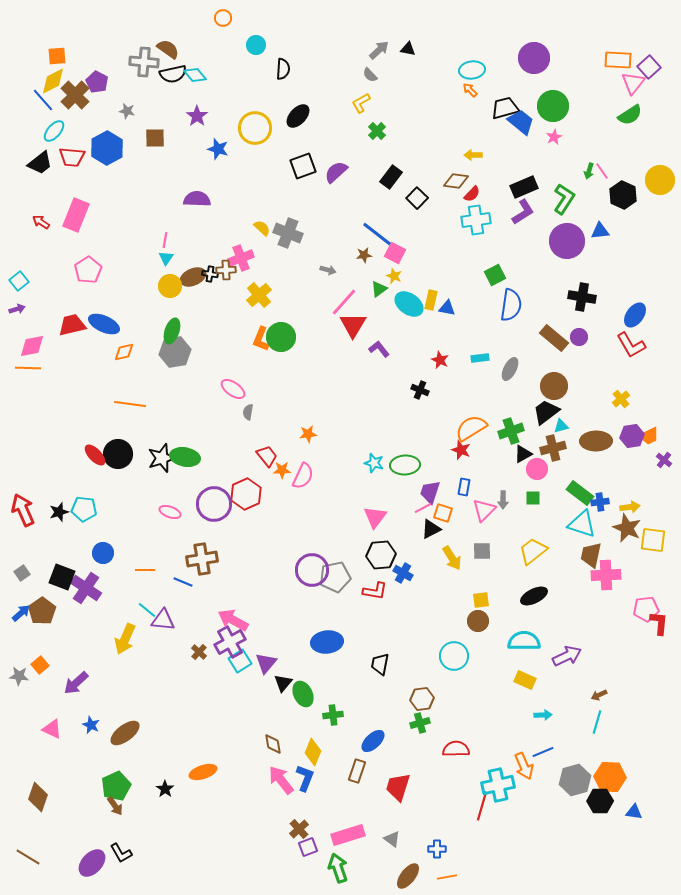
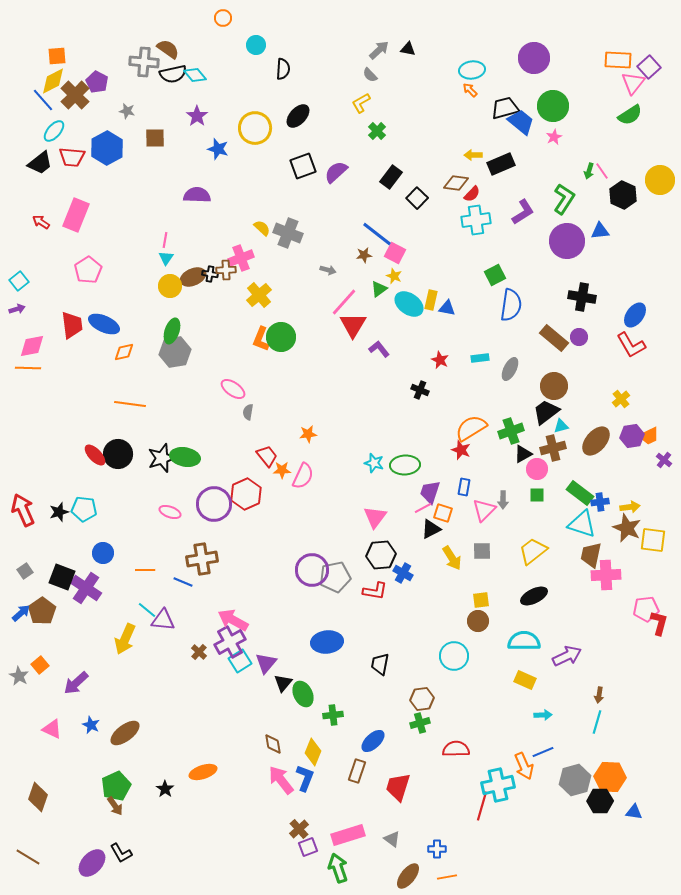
brown diamond at (456, 181): moved 2 px down
black rectangle at (524, 187): moved 23 px left, 23 px up
purple semicircle at (197, 199): moved 4 px up
red trapezoid at (72, 325): rotated 96 degrees clockwise
brown ellipse at (596, 441): rotated 48 degrees counterclockwise
green square at (533, 498): moved 4 px right, 3 px up
gray square at (22, 573): moved 3 px right, 2 px up
red L-shape at (659, 623): rotated 10 degrees clockwise
gray star at (19, 676): rotated 24 degrees clockwise
brown arrow at (599, 695): rotated 56 degrees counterclockwise
